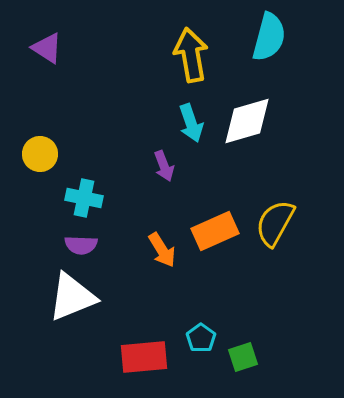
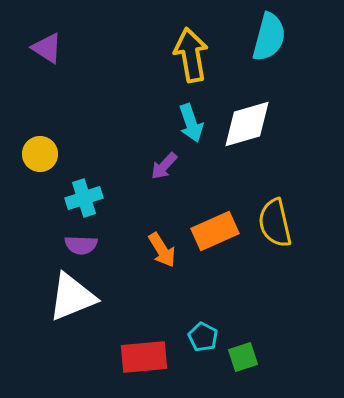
white diamond: moved 3 px down
purple arrow: rotated 64 degrees clockwise
cyan cross: rotated 30 degrees counterclockwise
yellow semicircle: rotated 42 degrees counterclockwise
cyan pentagon: moved 2 px right, 1 px up; rotated 8 degrees counterclockwise
